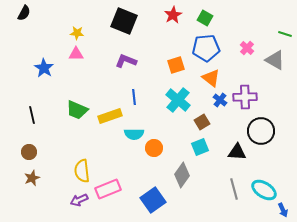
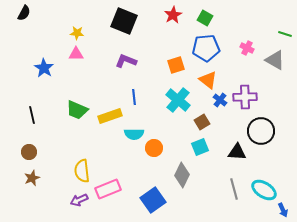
pink cross: rotated 16 degrees counterclockwise
orange triangle: moved 3 px left, 2 px down
gray diamond: rotated 10 degrees counterclockwise
